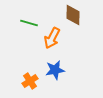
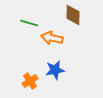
orange arrow: rotated 75 degrees clockwise
